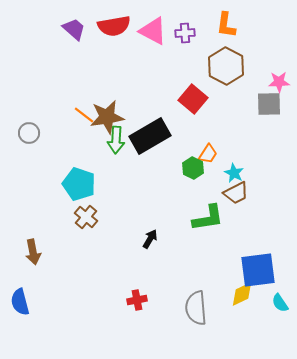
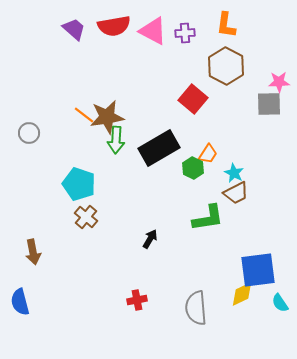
black rectangle: moved 9 px right, 12 px down
